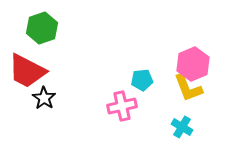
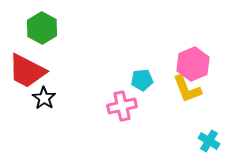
green hexagon: rotated 12 degrees counterclockwise
yellow L-shape: moved 1 px left, 1 px down
cyan cross: moved 27 px right, 14 px down
